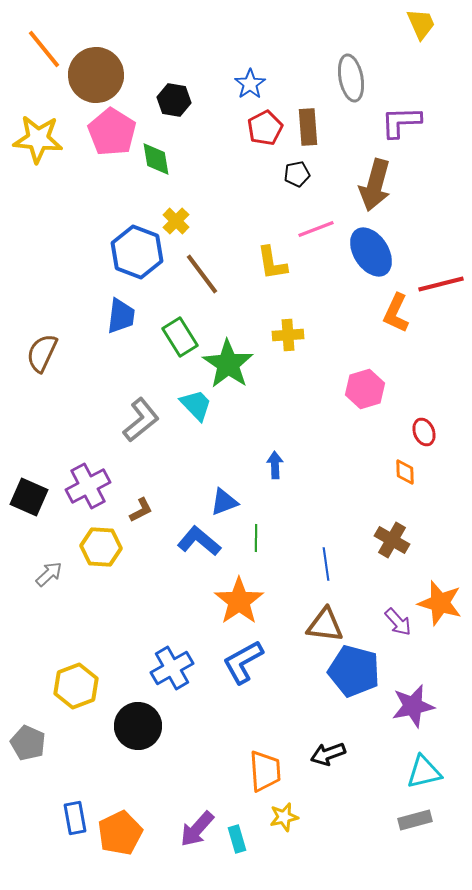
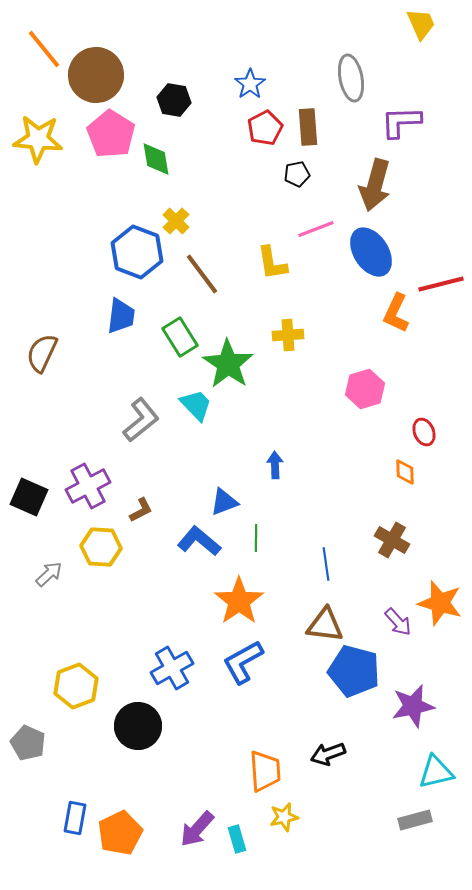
pink pentagon at (112, 132): moved 1 px left, 2 px down
cyan triangle at (424, 772): moved 12 px right
blue rectangle at (75, 818): rotated 20 degrees clockwise
